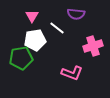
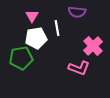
purple semicircle: moved 1 px right, 2 px up
white line: rotated 42 degrees clockwise
white pentagon: moved 1 px right, 2 px up
pink cross: rotated 24 degrees counterclockwise
pink L-shape: moved 7 px right, 5 px up
